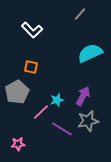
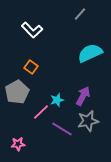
orange square: rotated 24 degrees clockwise
